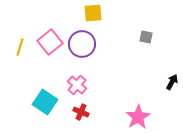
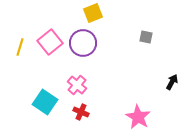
yellow square: rotated 18 degrees counterclockwise
purple circle: moved 1 px right, 1 px up
pink star: rotated 10 degrees counterclockwise
